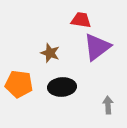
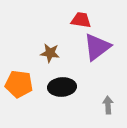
brown star: rotated 12 degrees counterclockwise
